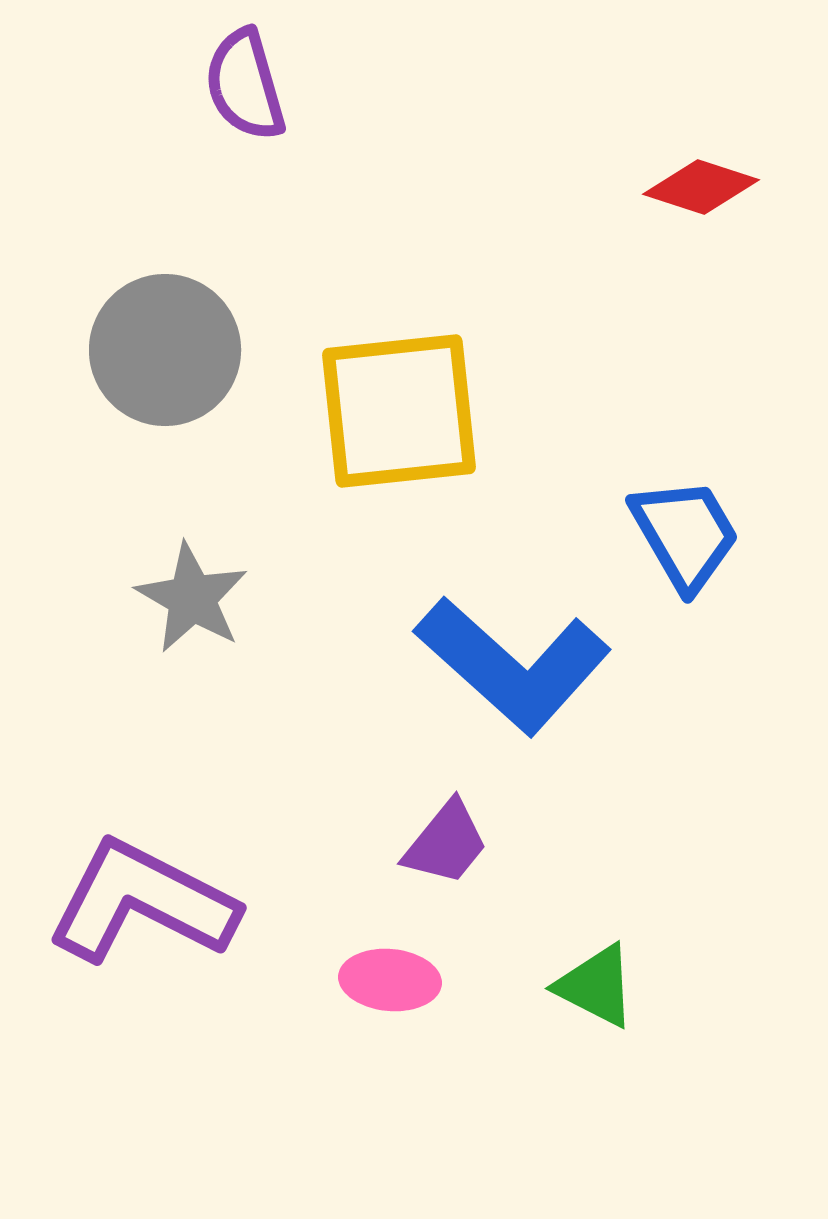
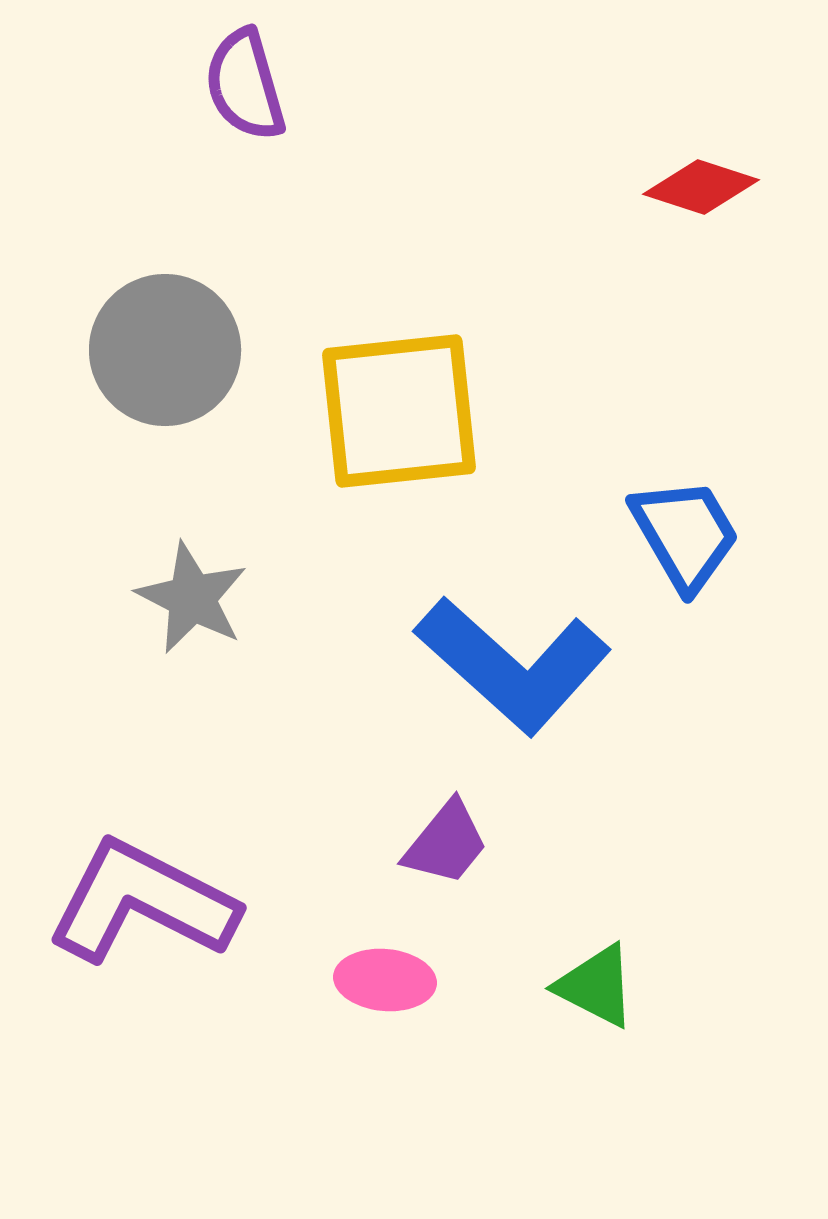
gray star: rotated 3 degrees counterclockwise
pink ellipse: moved 5 px left
